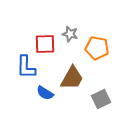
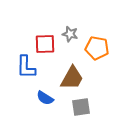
blue semicircle: moved 5 px down
gray square: moved 20 px left, 8 px down; rotated 18 degrees clockwise
